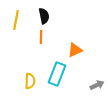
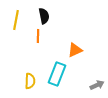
orange line: moved 3 px left, 1 px up
